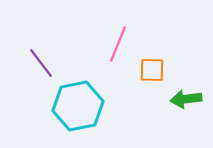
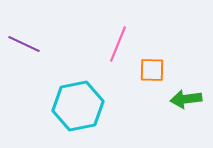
purple line: moved 17 px left, 19 px up; rotated 28 degrees counterclockwise
